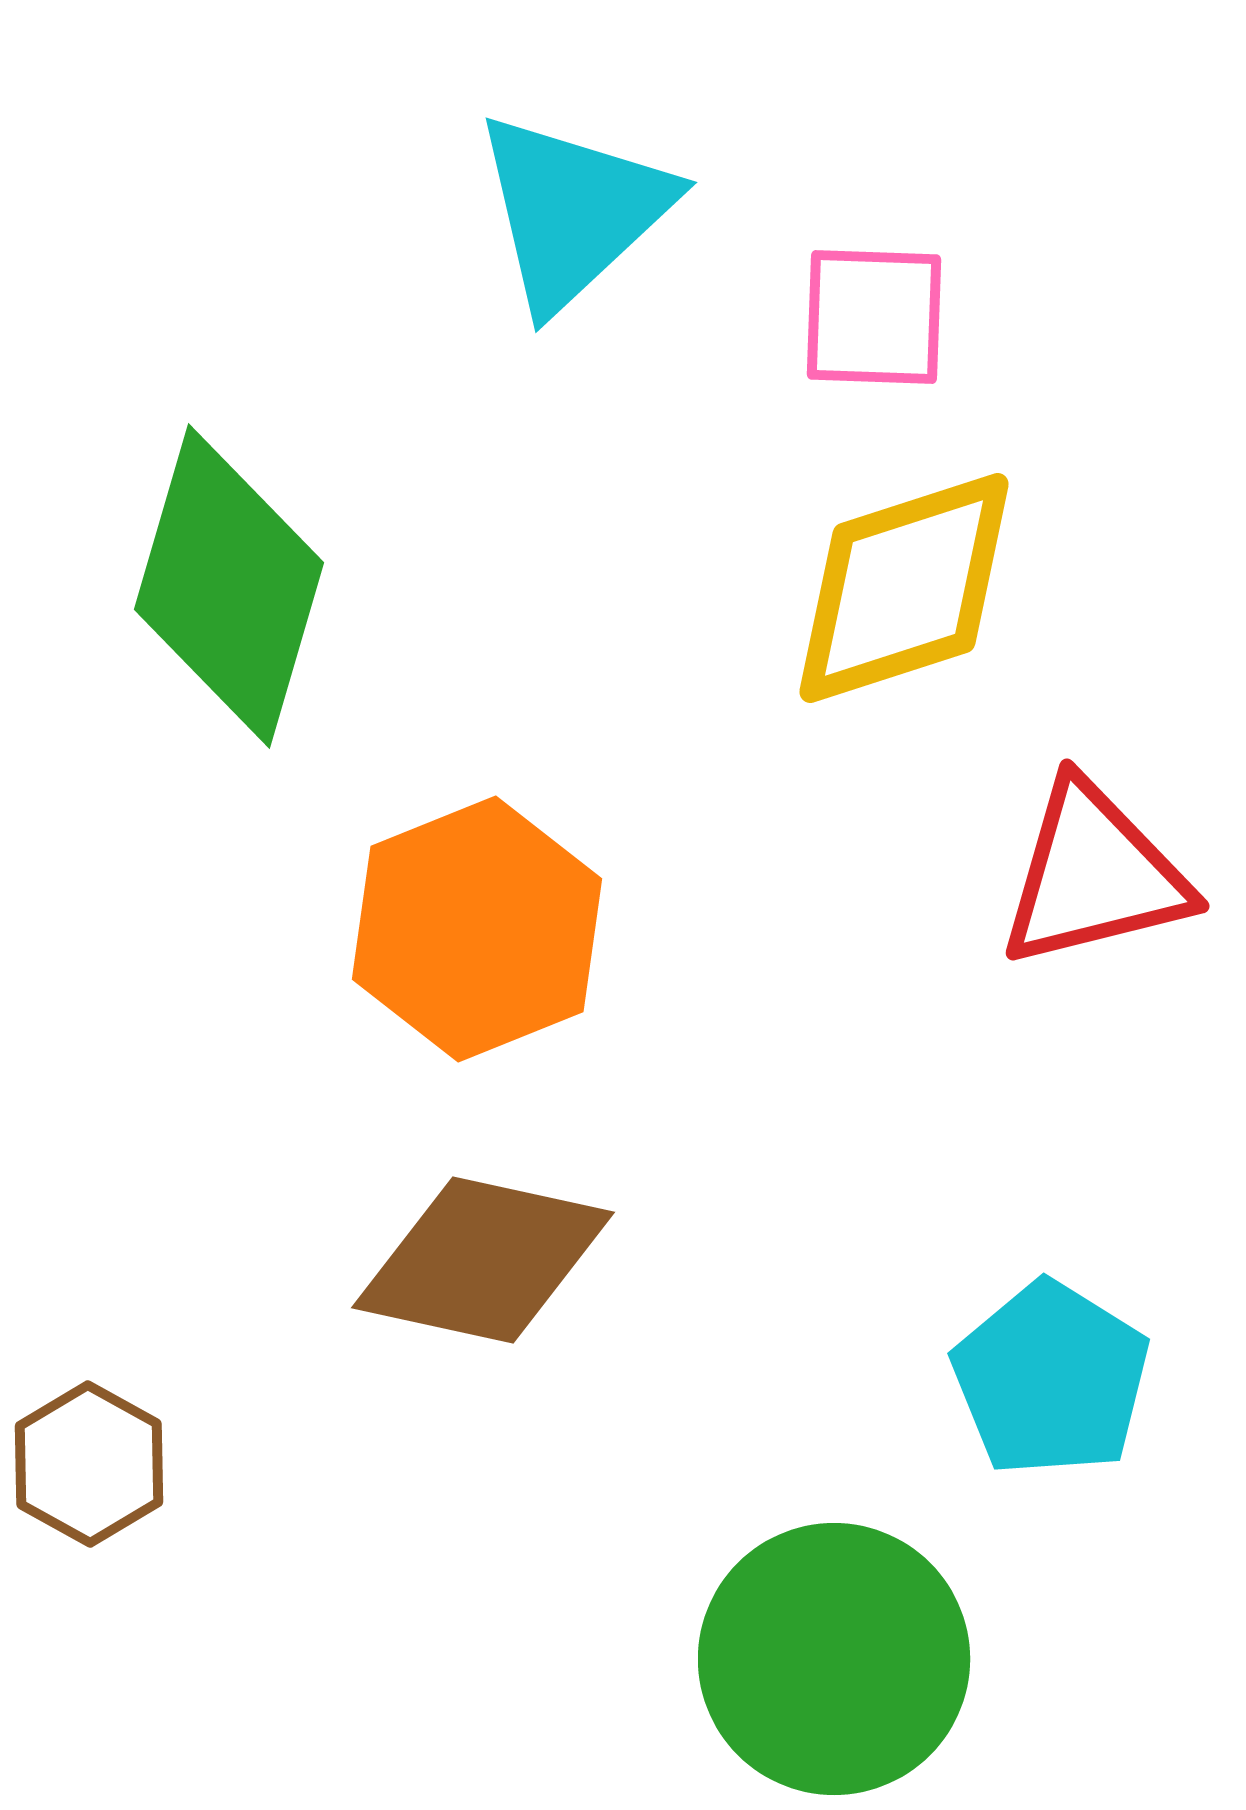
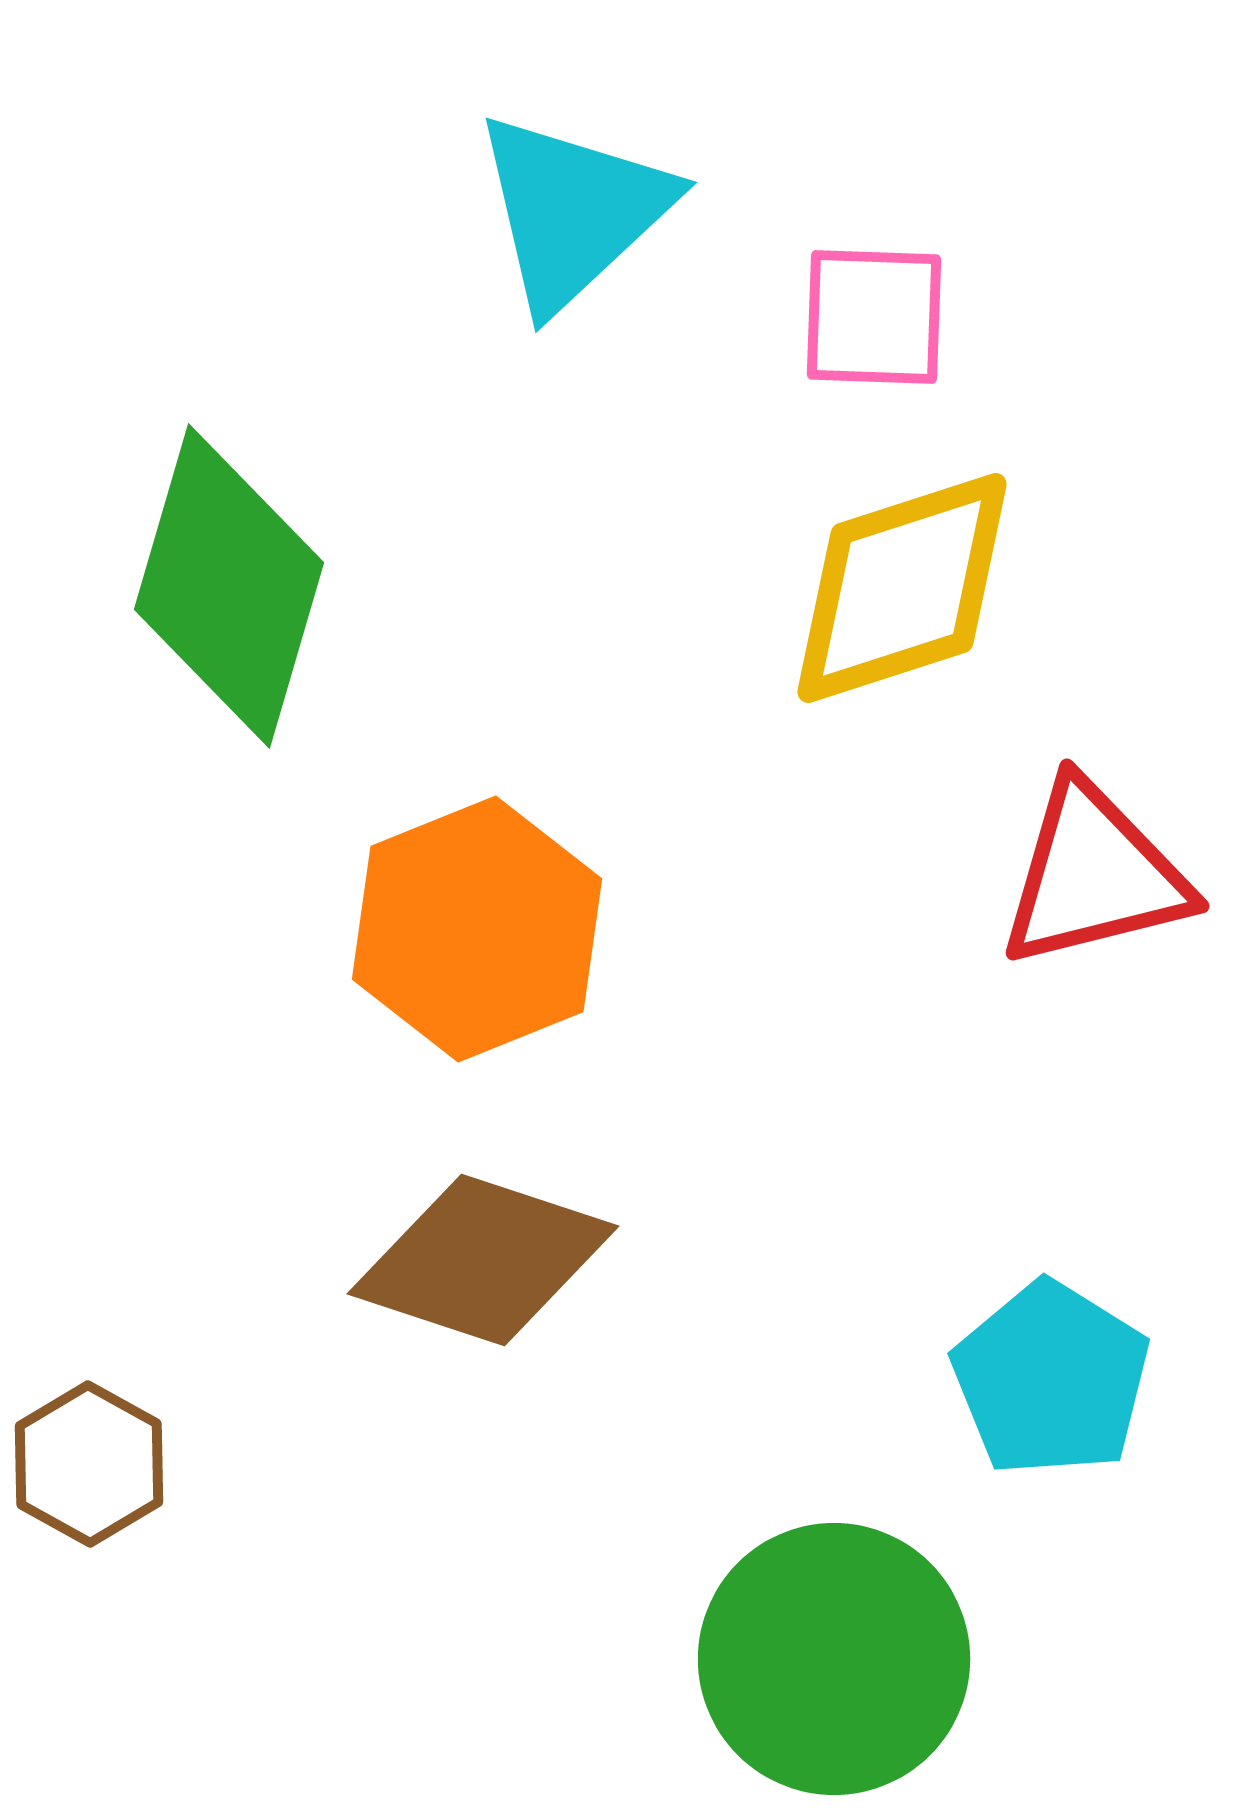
yellow diamond: moved 2 px left
brown diamond: rotated 6 degrees clockwise
